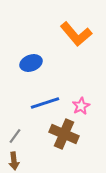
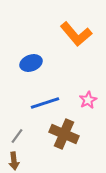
pink star: moved 7 px right, 6 px up
gray line: moved 2 px right
